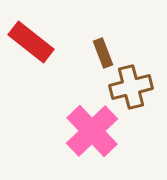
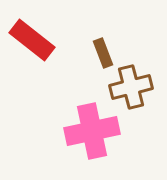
red rectangle: moved 1 px right, 2 px up
pink cross: rotated 32 degrees clockwise
